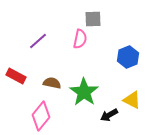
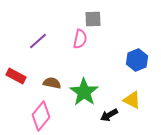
blue hexagon: moved 9 px right, 3 px down
